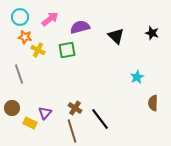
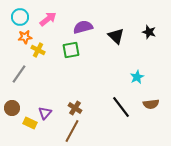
pink arrow: moved 2 px left
purple semicircle: moved 3 px right
black star: moved 3 px left, 1 px up
orange star: rotated 16 degrees counterclockwise
green square: moved 4 px right
gray line: rotated 54 degrees clockwise
brown semicircle: moved 2 px left, 1 px down; rotated 98 degrees counterclockwise
black line: moved 21 px right, 12 px up
brown line: rotated 45 degrees clockwise
